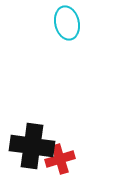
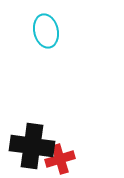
cyan ellipse: moved 21 px left, 8 px down
